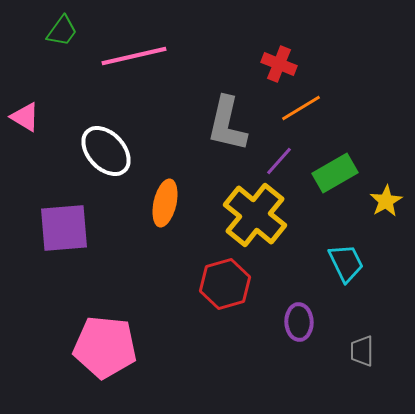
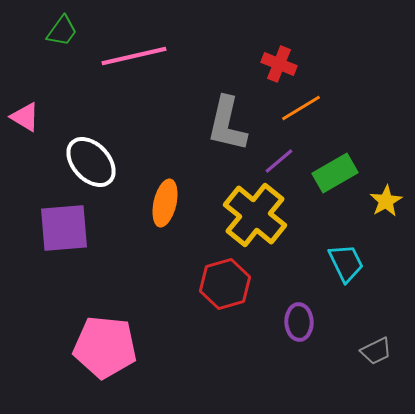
white ellipse: moved 15 px left, 11 px down
purple line: rotated 8 degrees clockwise
gray trapezoid: moved 14 px right; rotated 116 degrees counterclockwise
